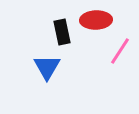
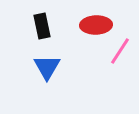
red ellipse: moved 5 px down
black rectangle: moved 20 px left, 6 px up
